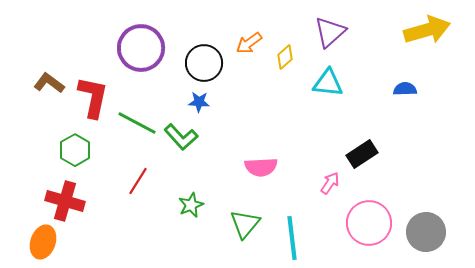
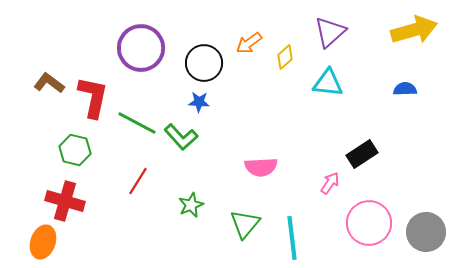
yellow arrow: moved 13 px left
green hexagon: rotated 16 degrees counterclockwise
